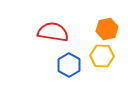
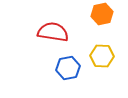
orange hexagon: moved 5 px left, 15 px up
blue hexagon: moved 1 px left, 3 px down; rotated 20 degrees clockwise
